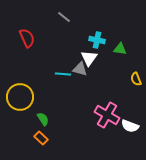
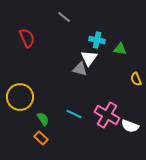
cyan line: moved 11 px right, 40 px down; rotated 21 degrees clockwise
